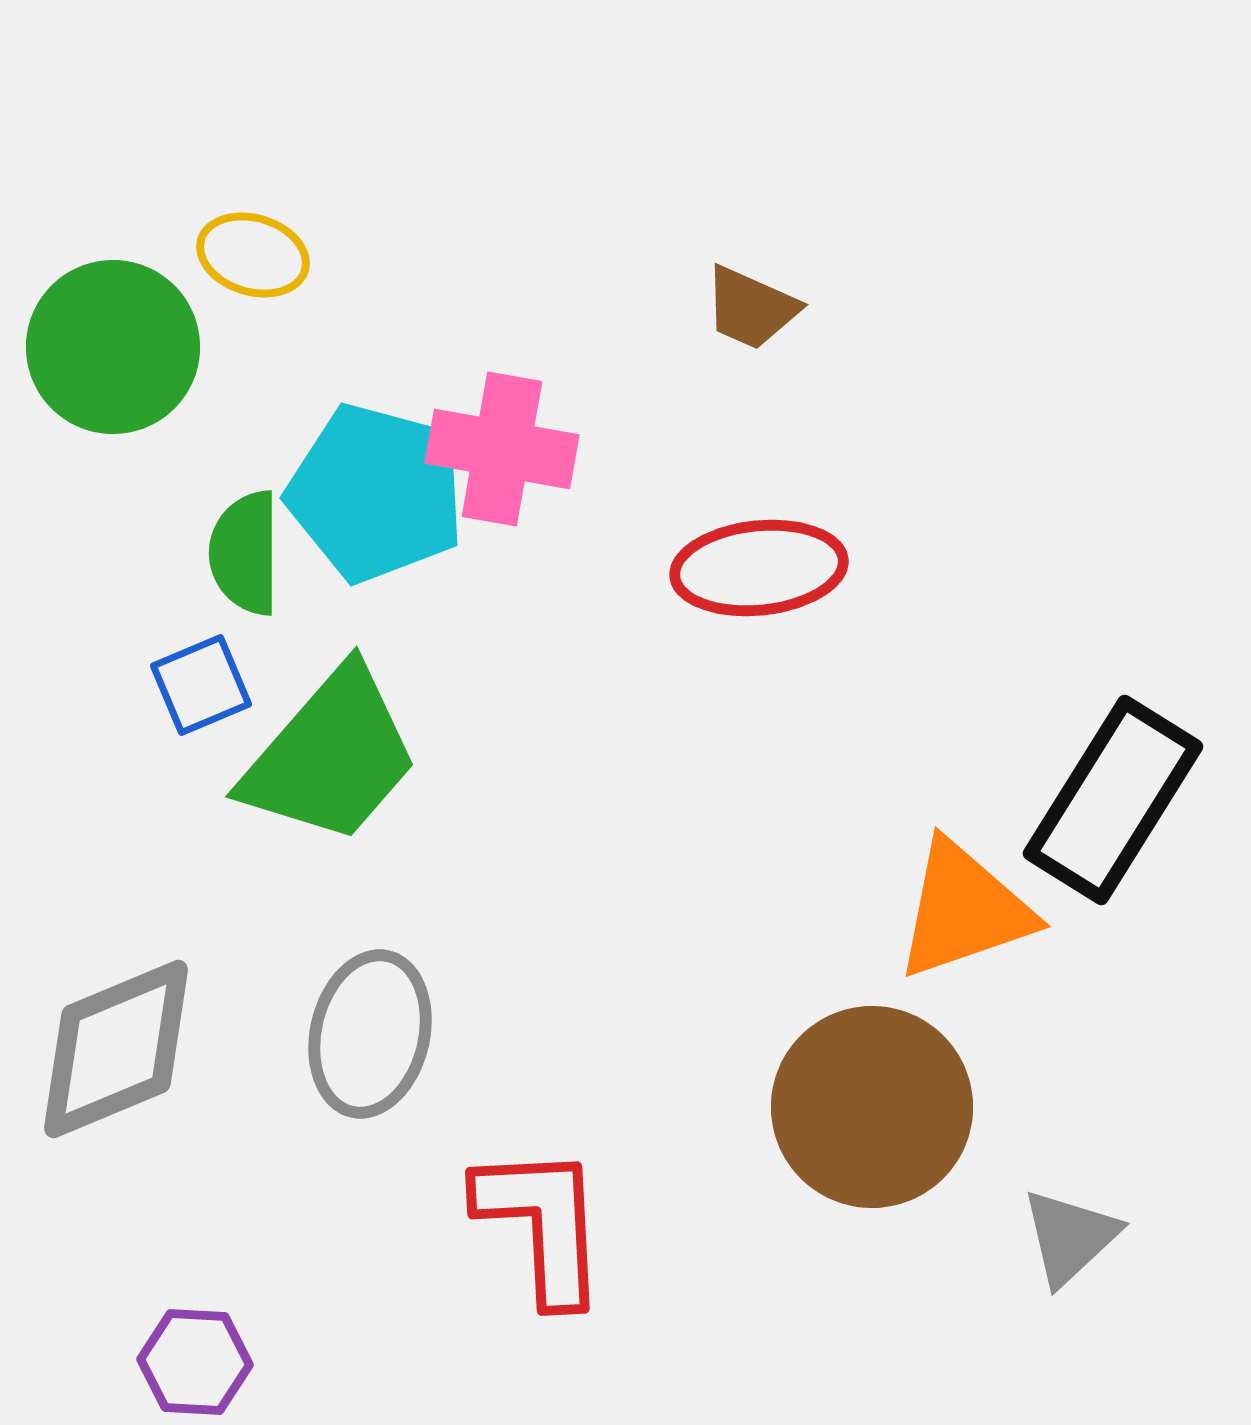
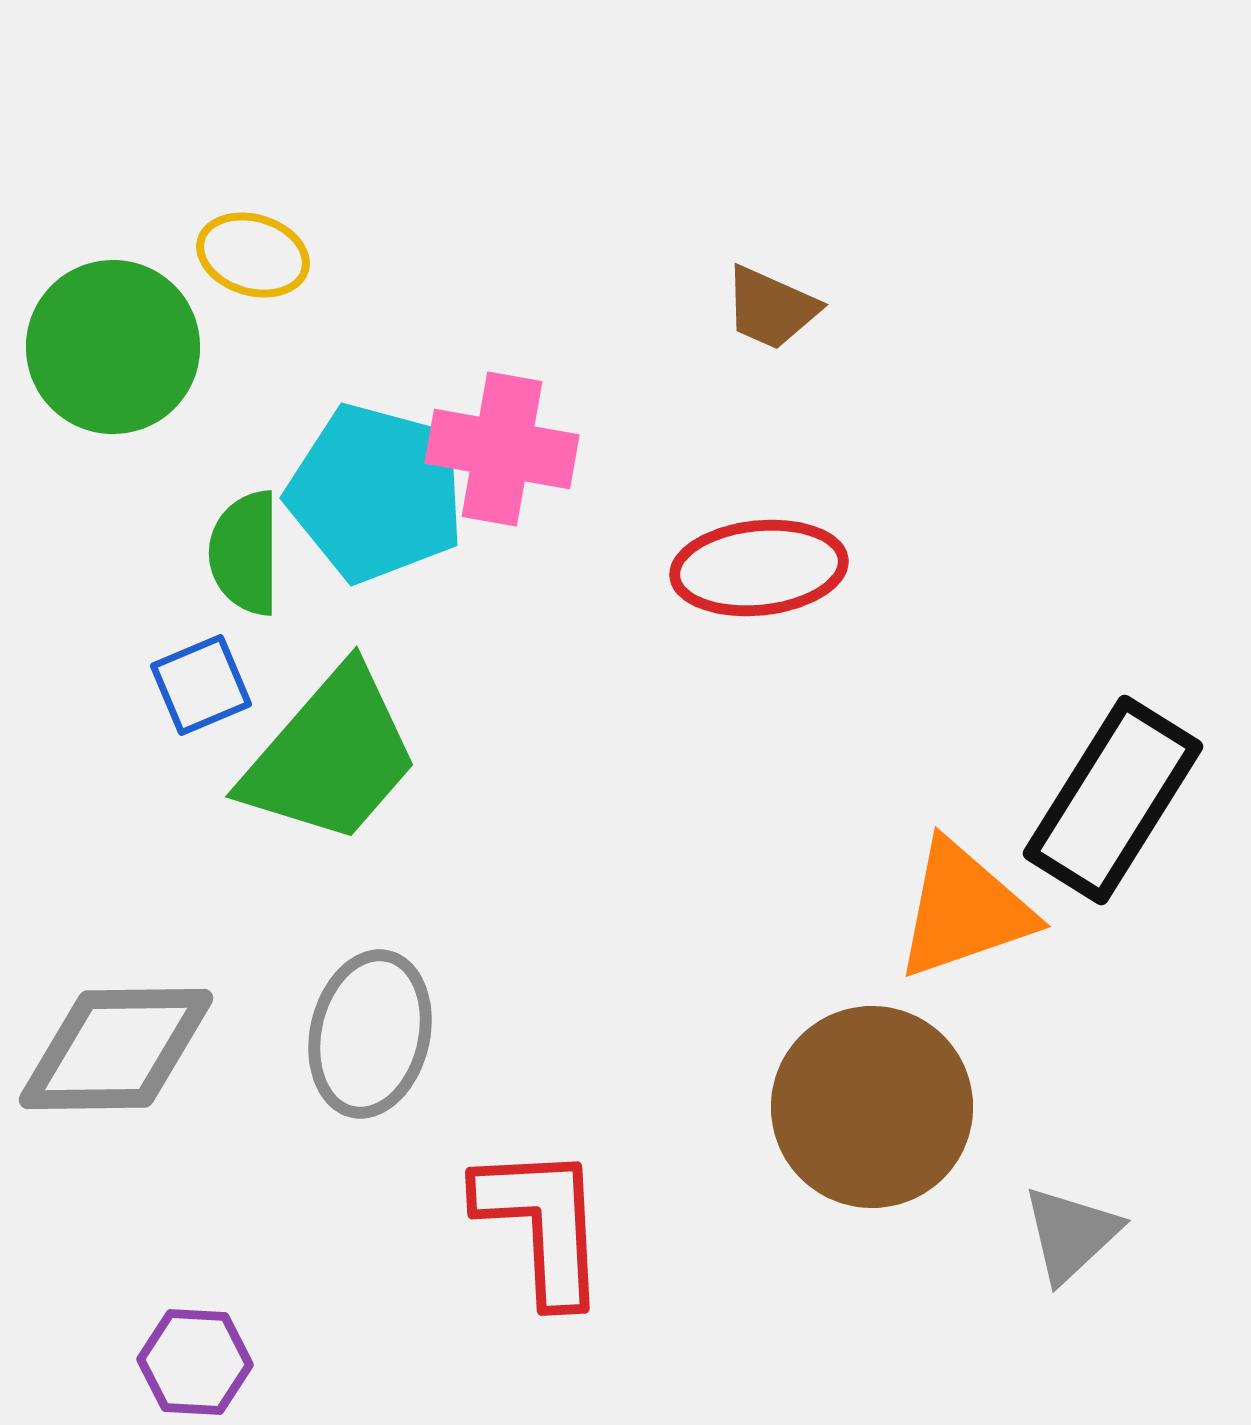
brown trapezoid: moved 20 px right
gray diamond: rotated 22 degrees clockwise
gray triangle: moved 1 px right, 3 px up
